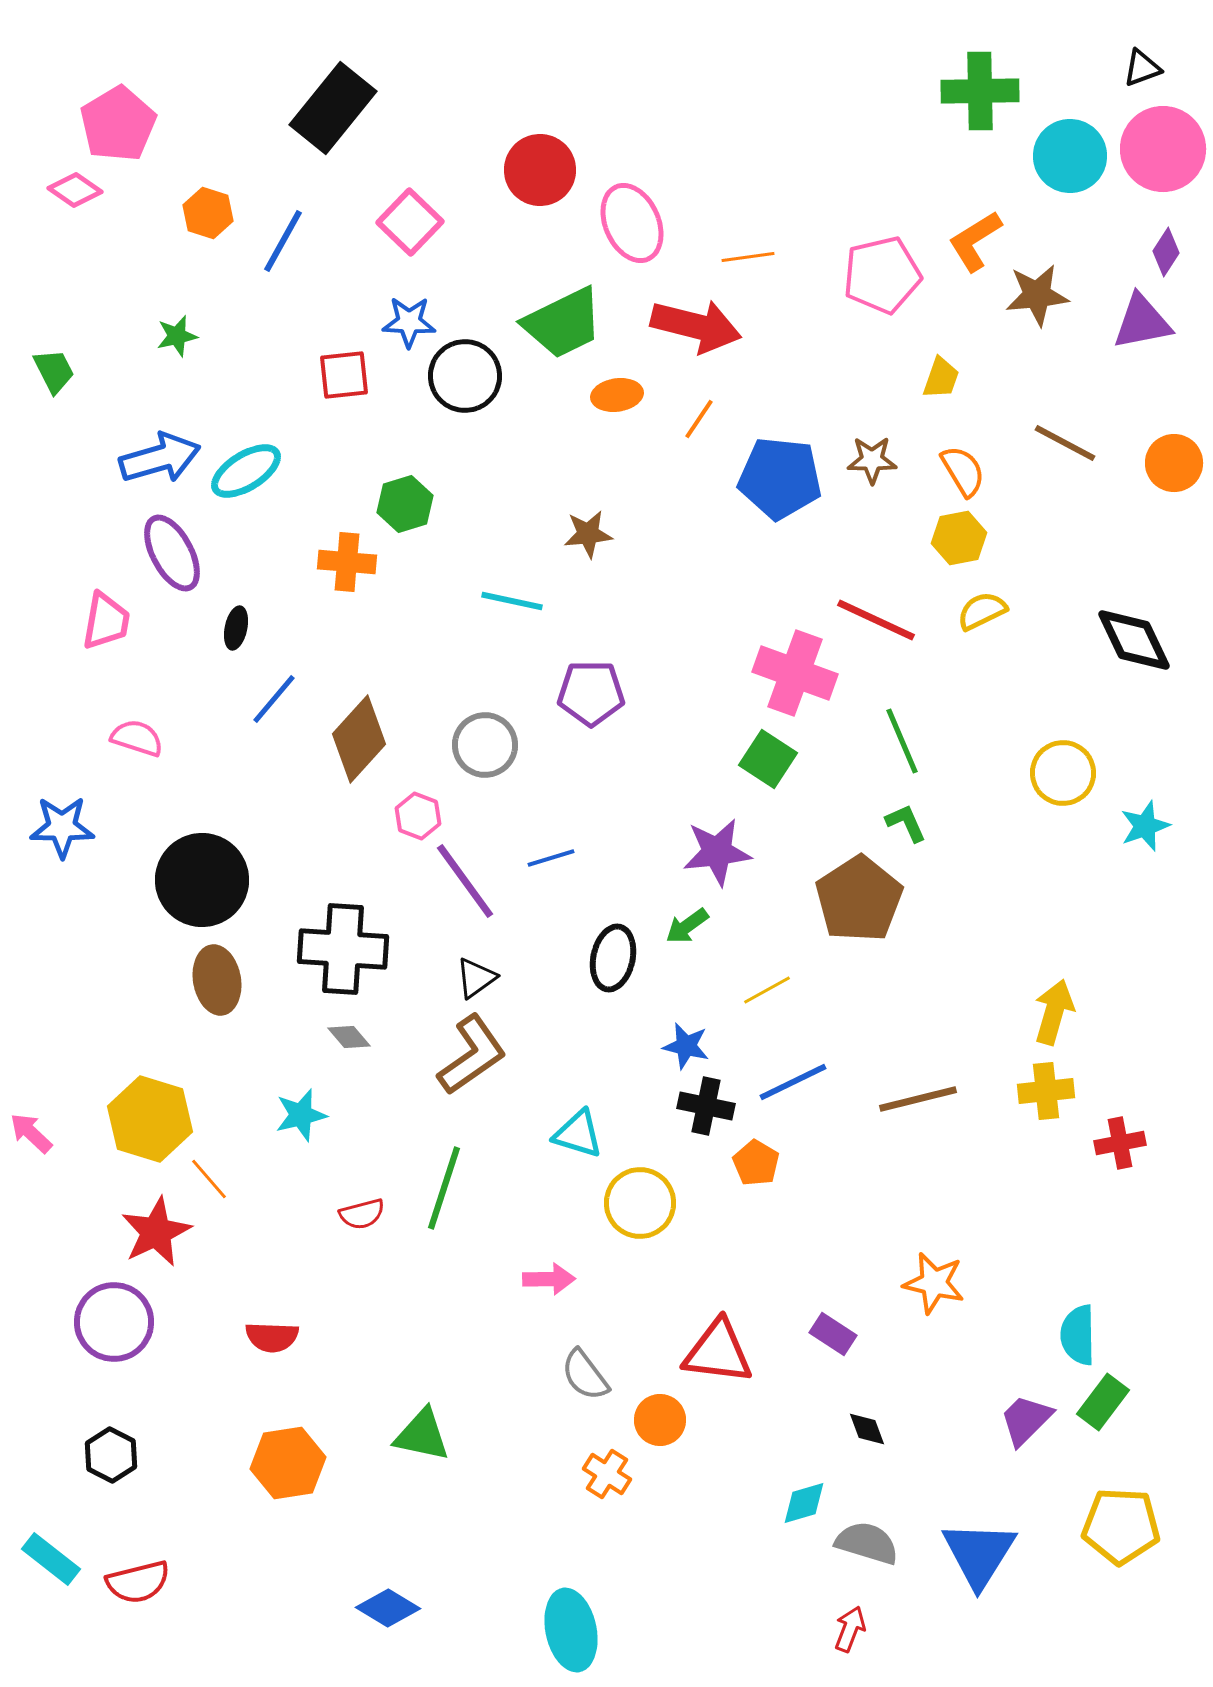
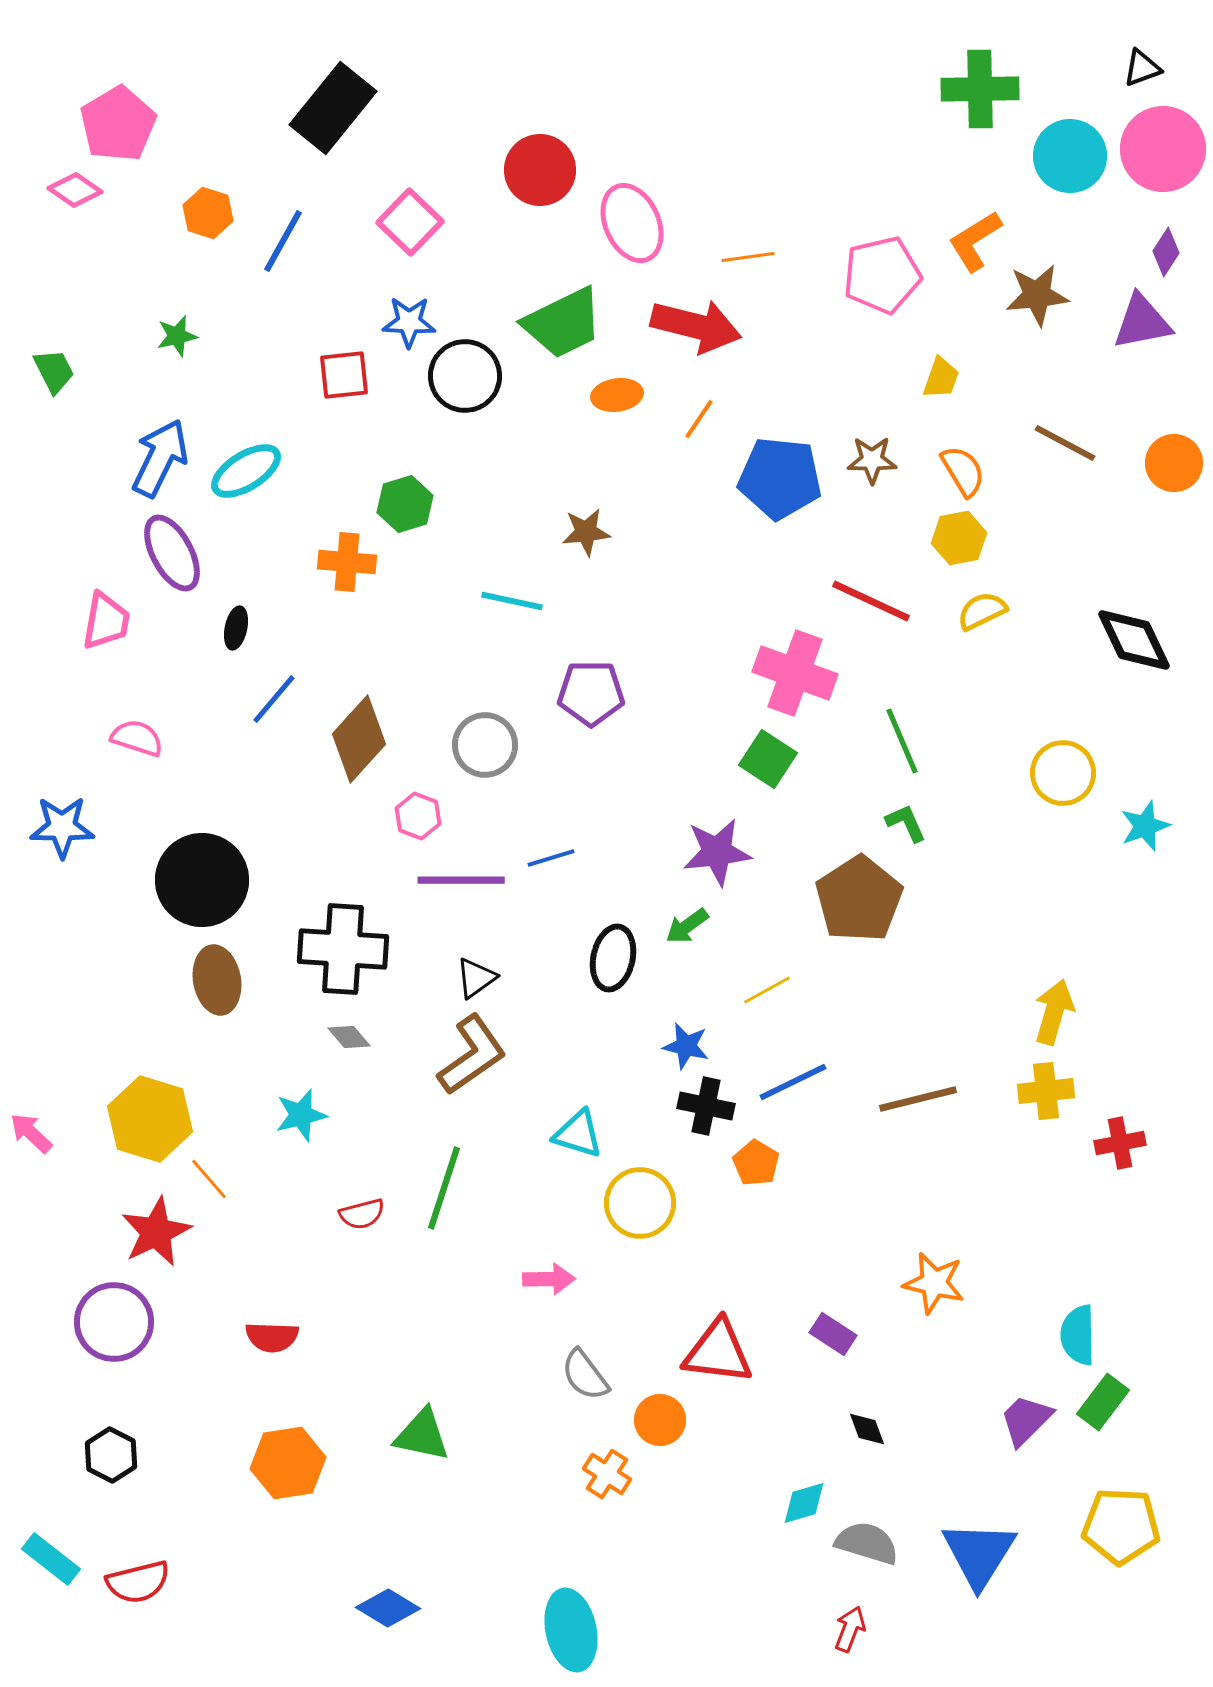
green cross at (980, 91): moved 2 px up
blue arrow at (160, 458): rotated 48 degrees counterclockwise
brown star at (588, 534): moved 2 px left, 2 px up
red line at (876, 620): moved 5 px left, 19 px up
purple line at (465, 881): moved 4 px left, 1 px up; rotated 54 degrees counterclockwise
